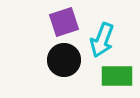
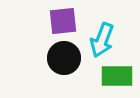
purple square: moved 1 px left, 1 px up; rotated 12 degrees clockwise
black circle: moved 2 px up
